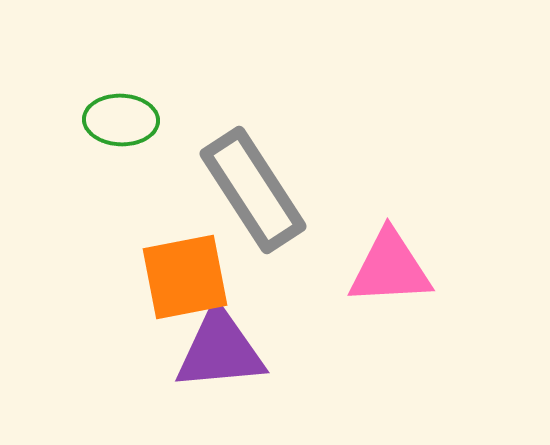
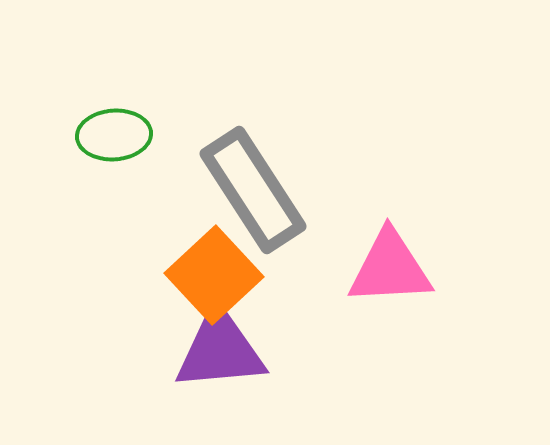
green ellipse: moved 7 px left, 15 px down; rotated 6 degrees counterclockwise
orange square: moved 29 px right, 2 px up; rotated 32 degrees counterclockwise
